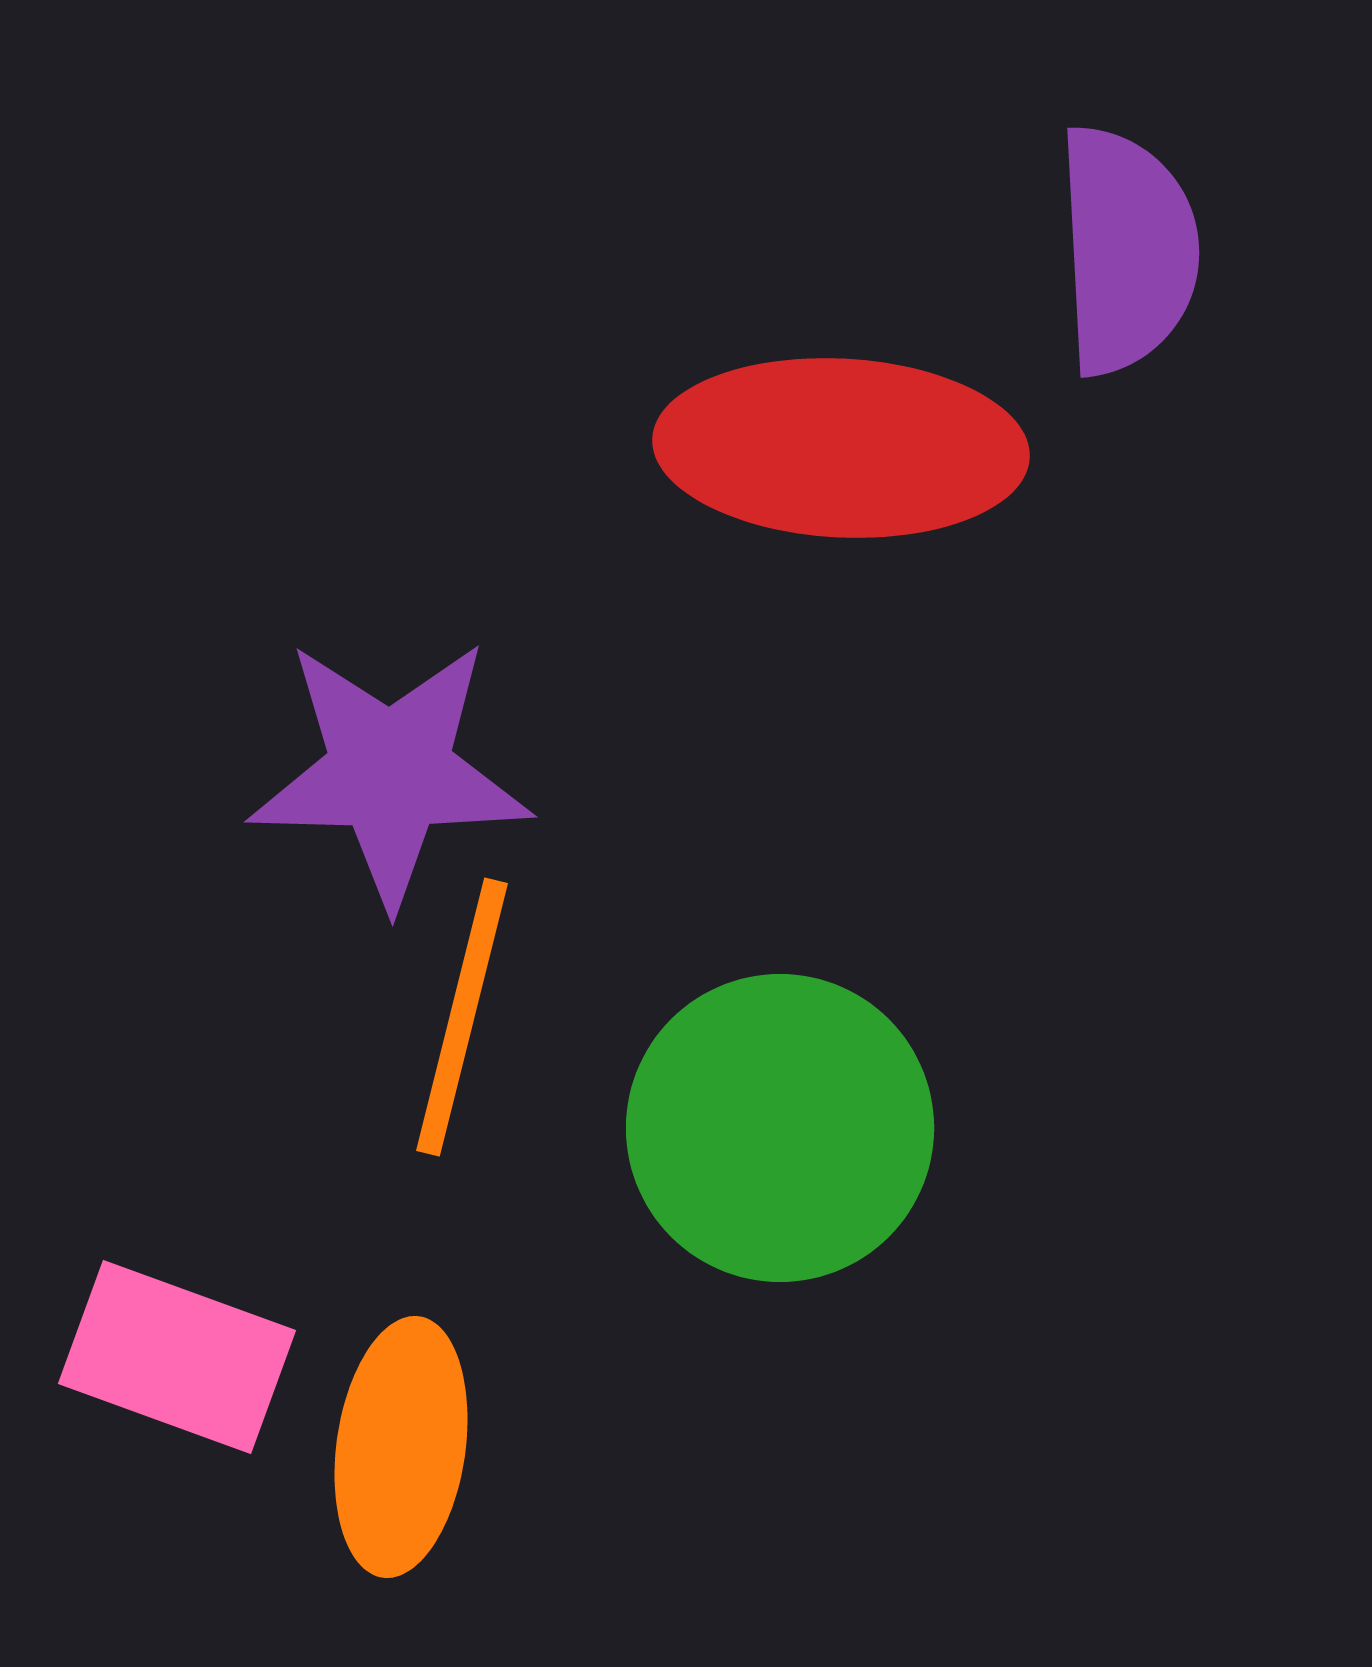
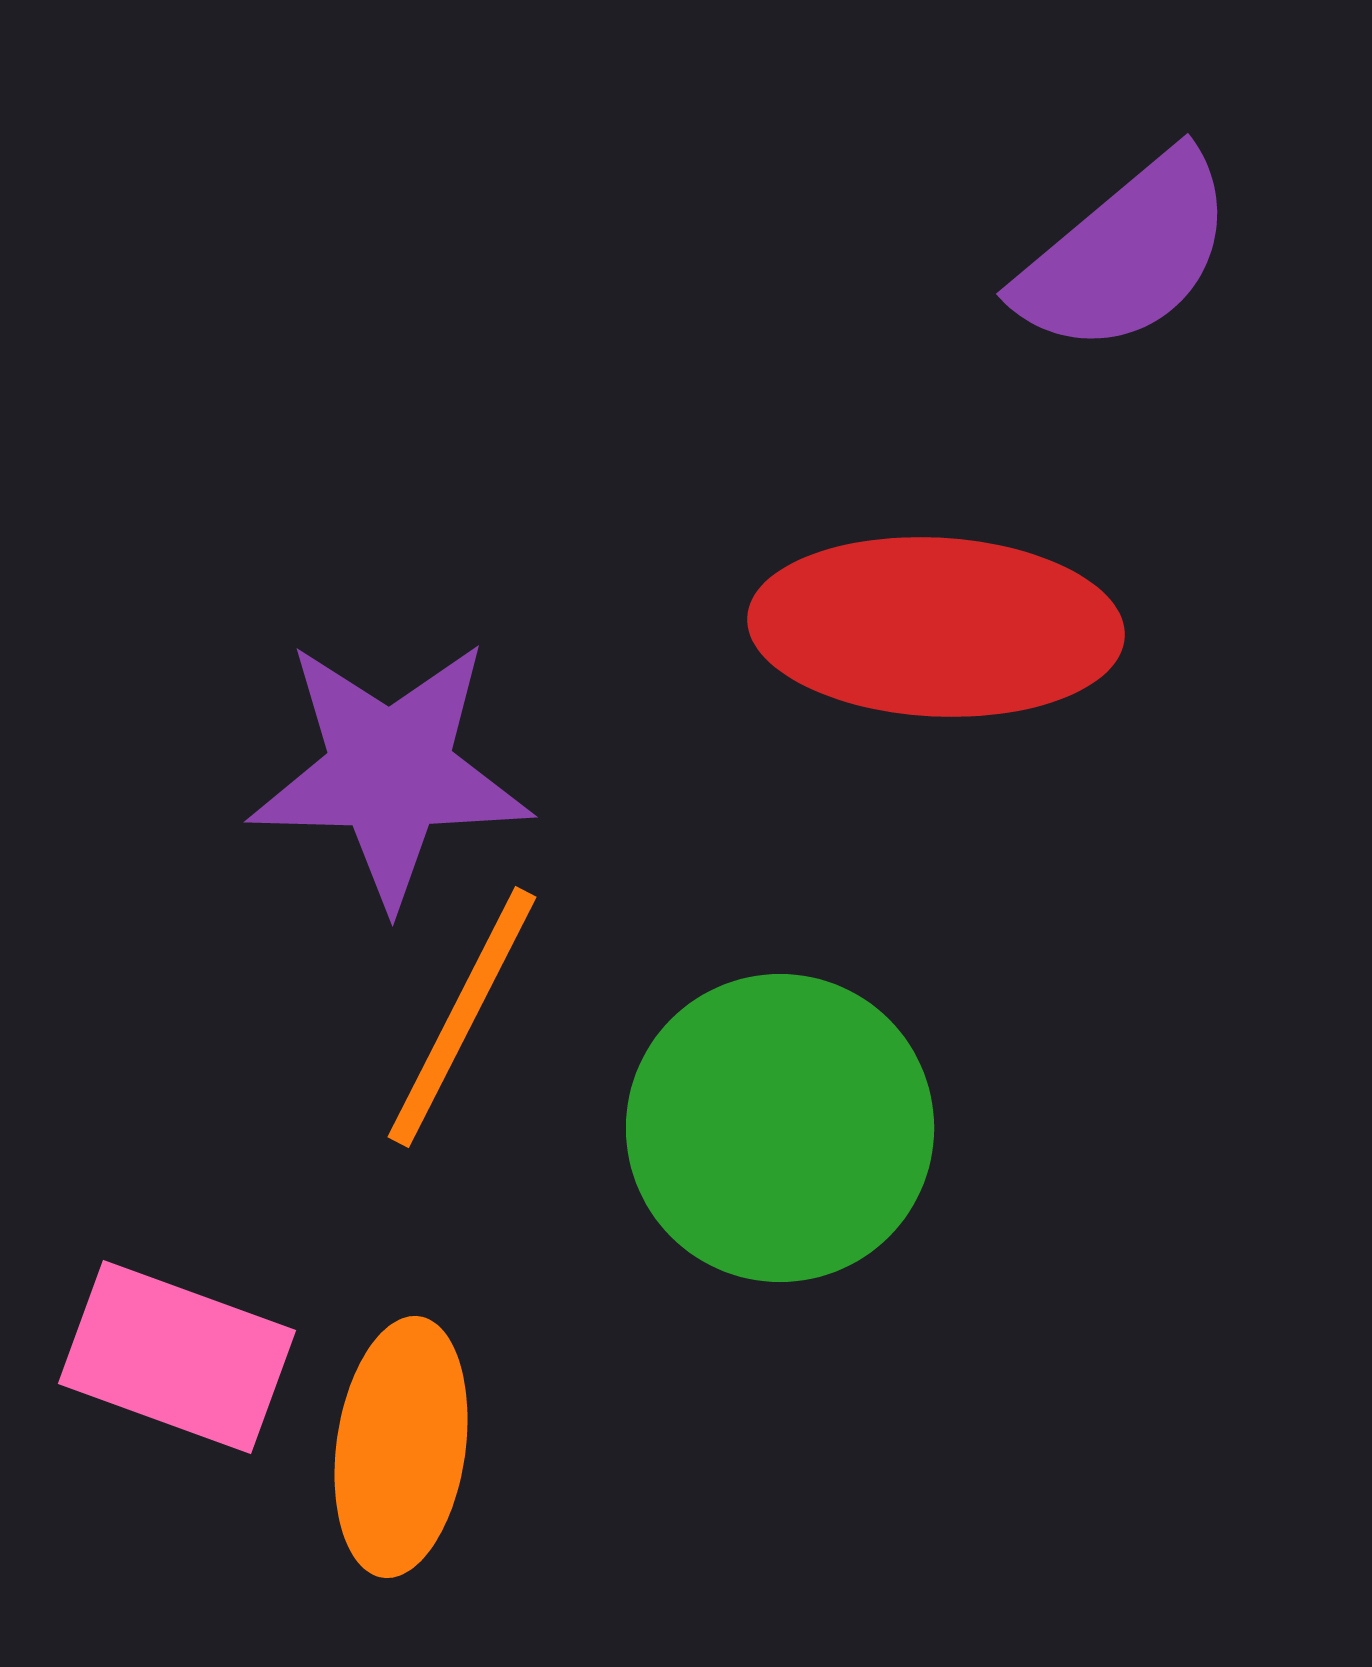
purple semicircle: moved 1 px left, 4 px down; rotated 53 degrees clockwise
red ellipse: moved 95 px right, 179 px down
orange line: rotated 13 degrees clockwise
